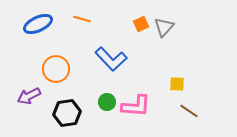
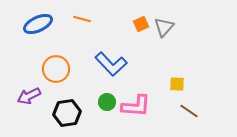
blue L-shape: moved 5 px down
